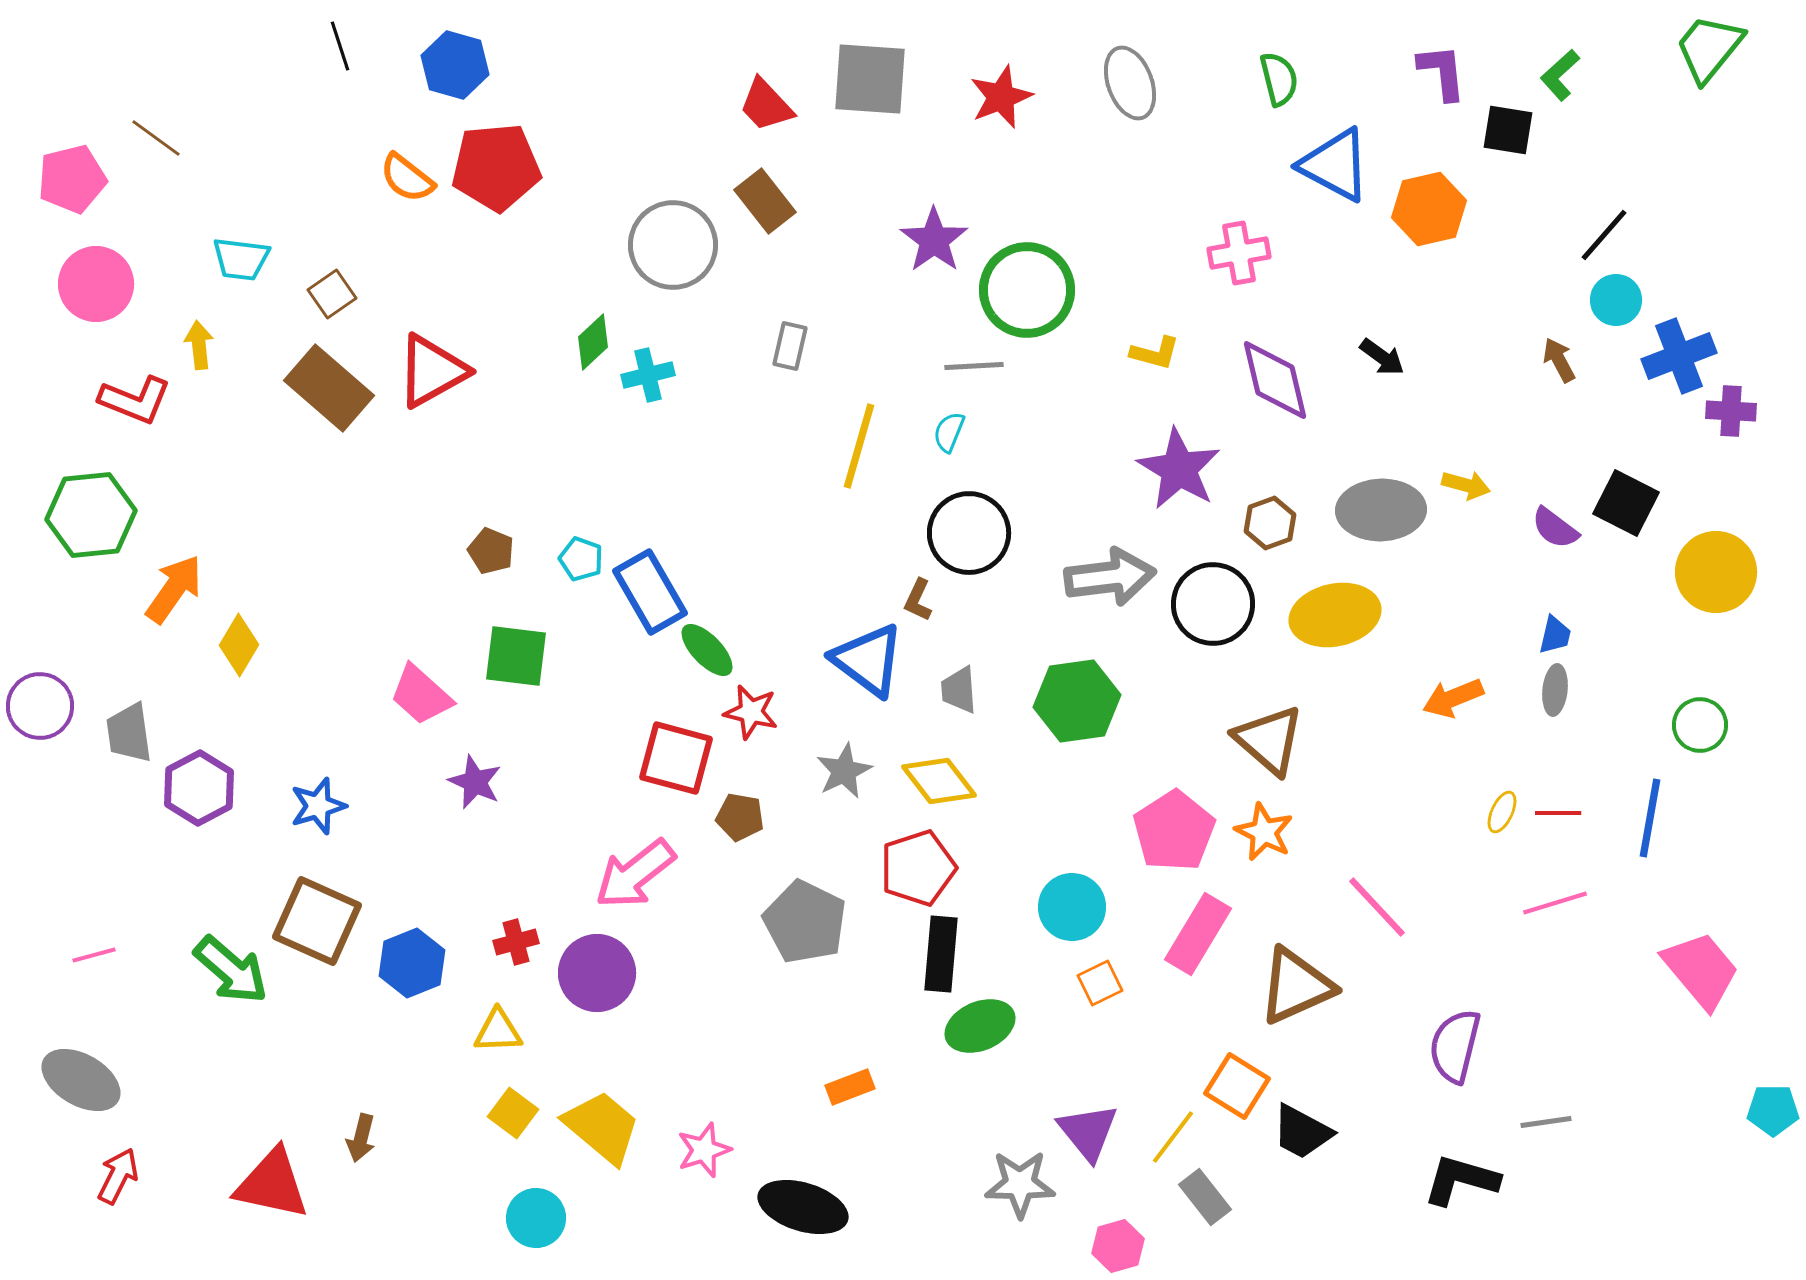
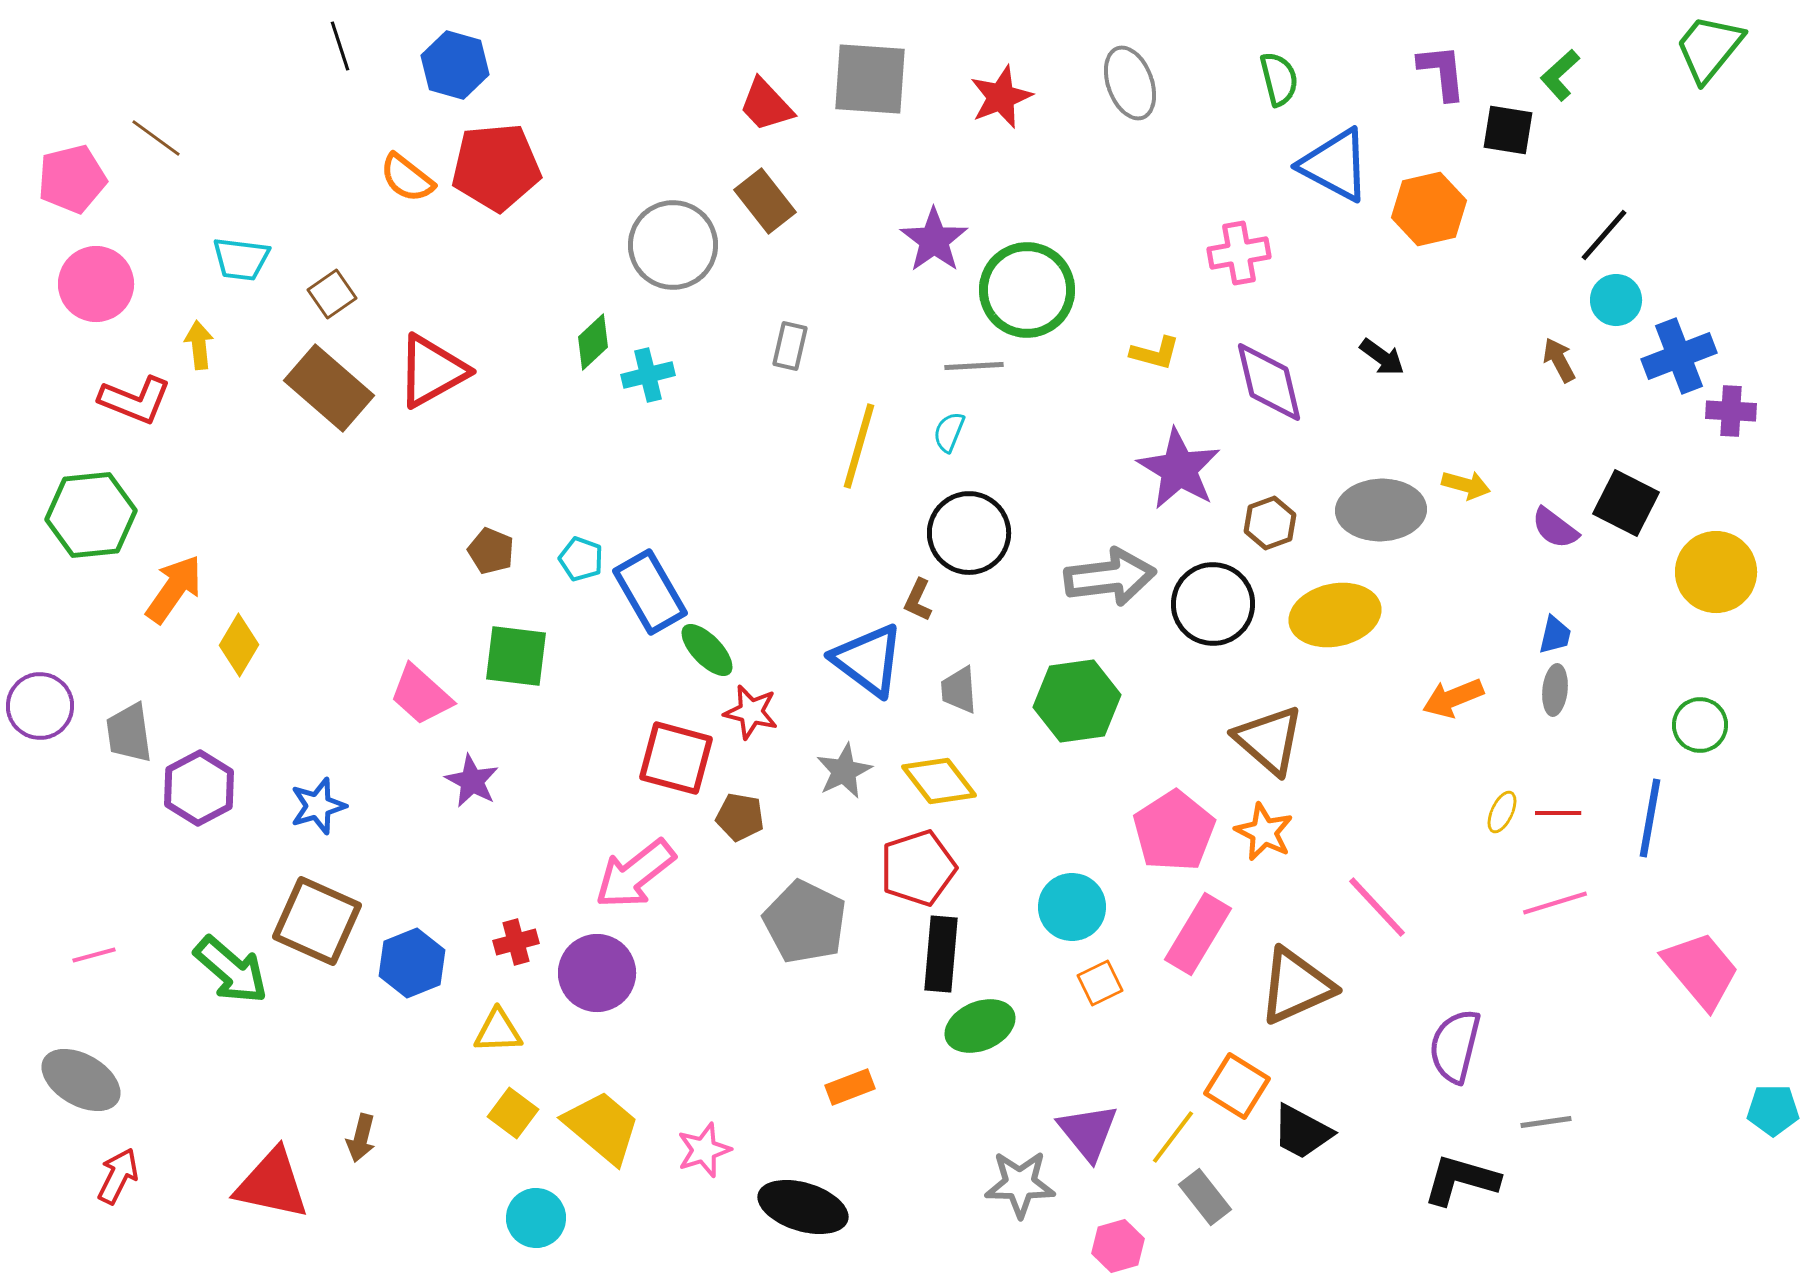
purple diamond at (1275, 380): moved 6 px left, 2 px down
purple star at (475, 782): moved 3 px left, 1 px up; rotated 4 degrees clockwise
